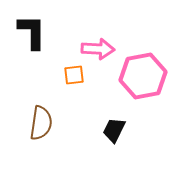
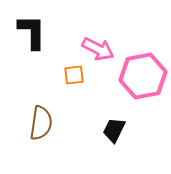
pink arrow: rotated 24 degrees clockwise
